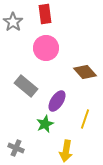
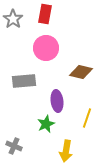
red rectangle: rotated 18 degrees clockwise
gray star: moved 3 px up
brown diamond: moved 4 px left; rotated 35 degrees counterclockwise
gray rectangle: moved 2 px left, 5 px up; rotated 45 degrees counterclockwise
purple ellipse: rotated 40 degrees counterclockwise
yellow line: moved 2 px right, 1 px up
green star: moved 1 px right
gray cross: moved 2 px left, 2 px up
